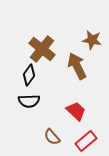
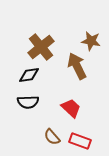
brown star: moved 1 px left, 1 px down
brown cross: moved 1 px left, 2 px up; rotated 12 degrees clockwise
black diamond: rotated 45 degrees clockwise
black semicircle: moved 1 px left, 1 px down
red trapezoid: moved 5 px left, 3 px up
red rectangle: moved 6 px left; rotated 60 degrees clockwise
